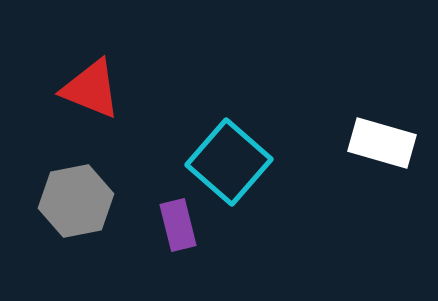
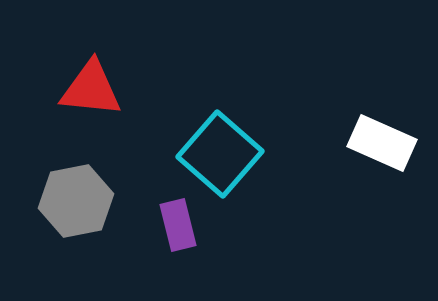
red triangle: rotated 16 degrees counterclockwise
white rectangle: rotated 8 degrees clockwise
cyan square: moved 9 px left, 8 px up
